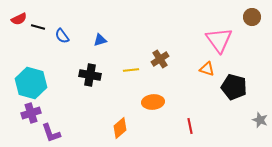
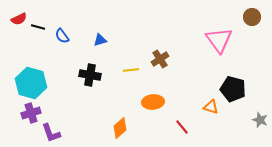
orange triangle: moved 4 px right, 38 px down
black pentagon: moved 1 px left, 2 px down
red line: moved 8 px left, 1 px down; rotated 28 degrees counterclockwise
